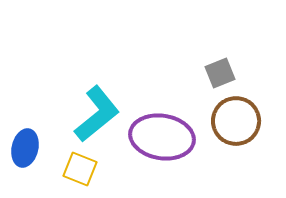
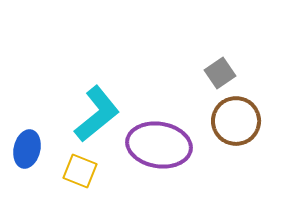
gray square: rotated 12 degrees counterclockwise
purple ellipse: moved 3 px left, 8 px down
blue ellipse: moved 2 px right, 1 px down
yellow square: moved 2 px down
